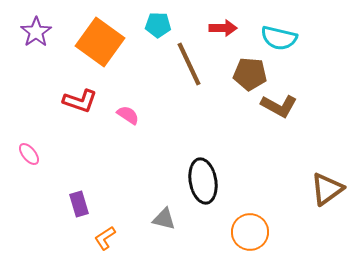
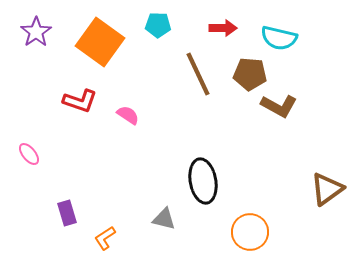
brown line: moved 9 px right, 10 px down
purple rectangle: moved 12 px left, 9 px down
